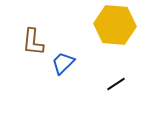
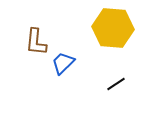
yellow hexagon: moved 2 px left, 3 px down
brown L-shape: moved 3 px right
